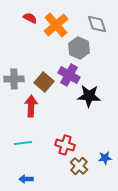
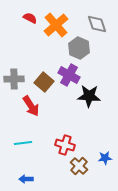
red arrow: rotated 145 degrees clockwise
